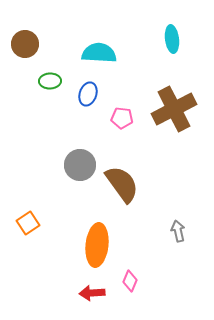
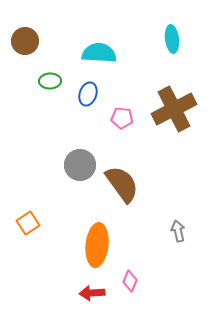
brown circle: moved 3 px up
